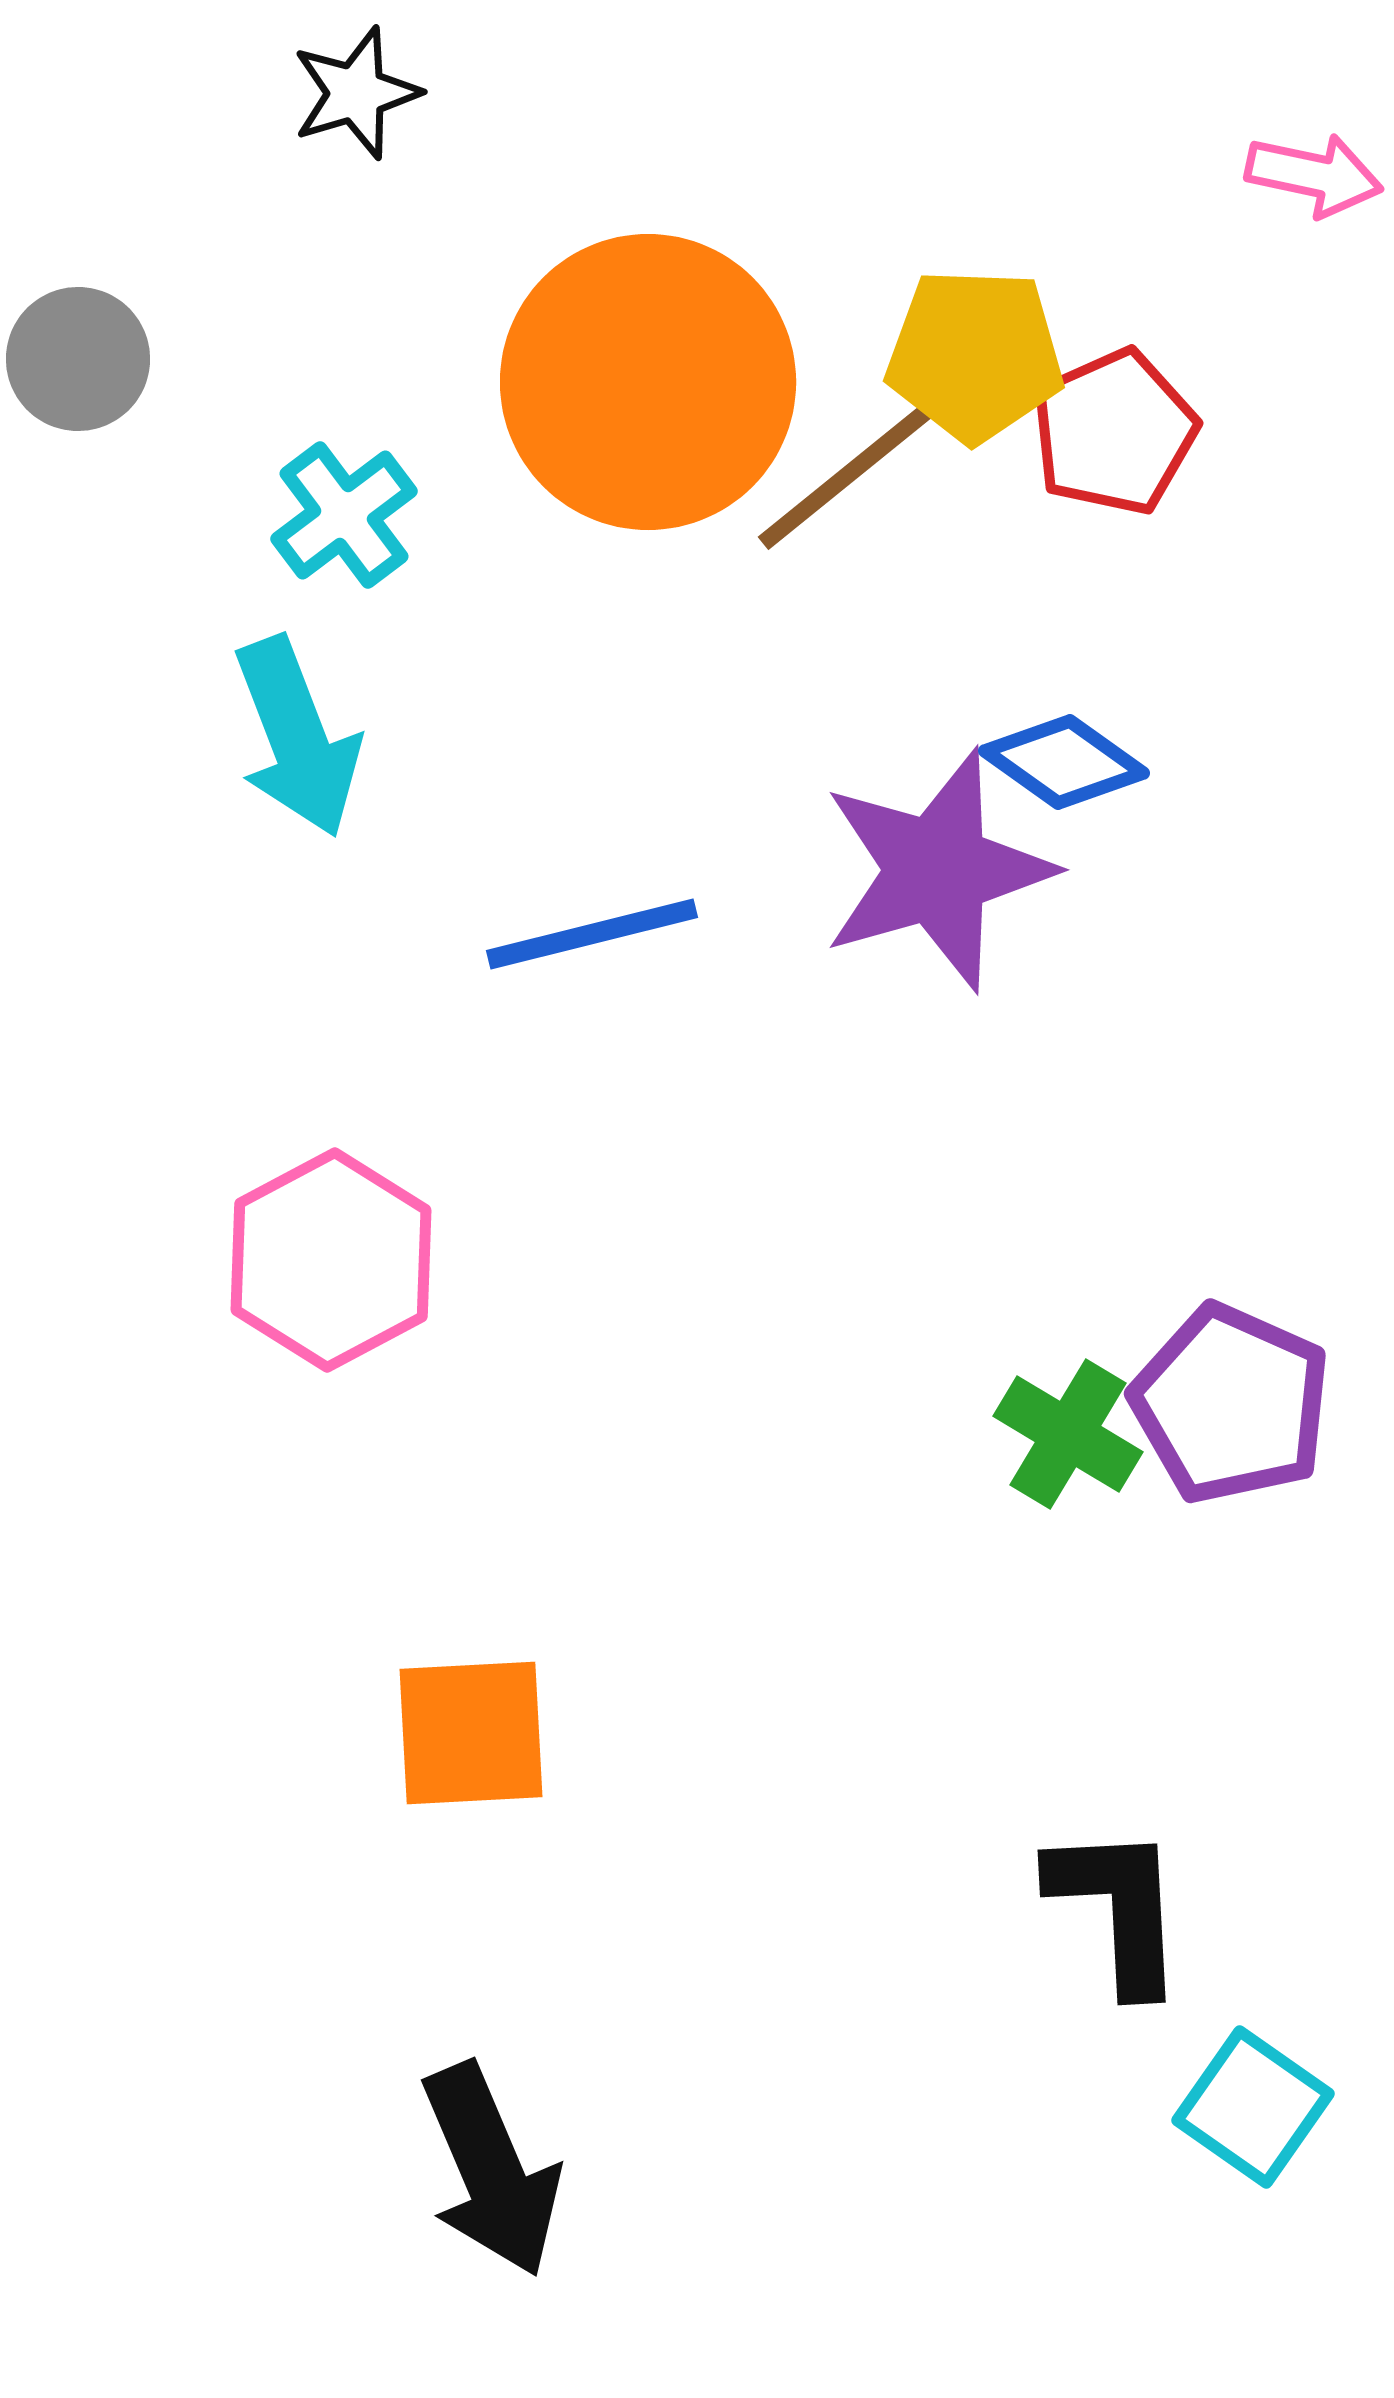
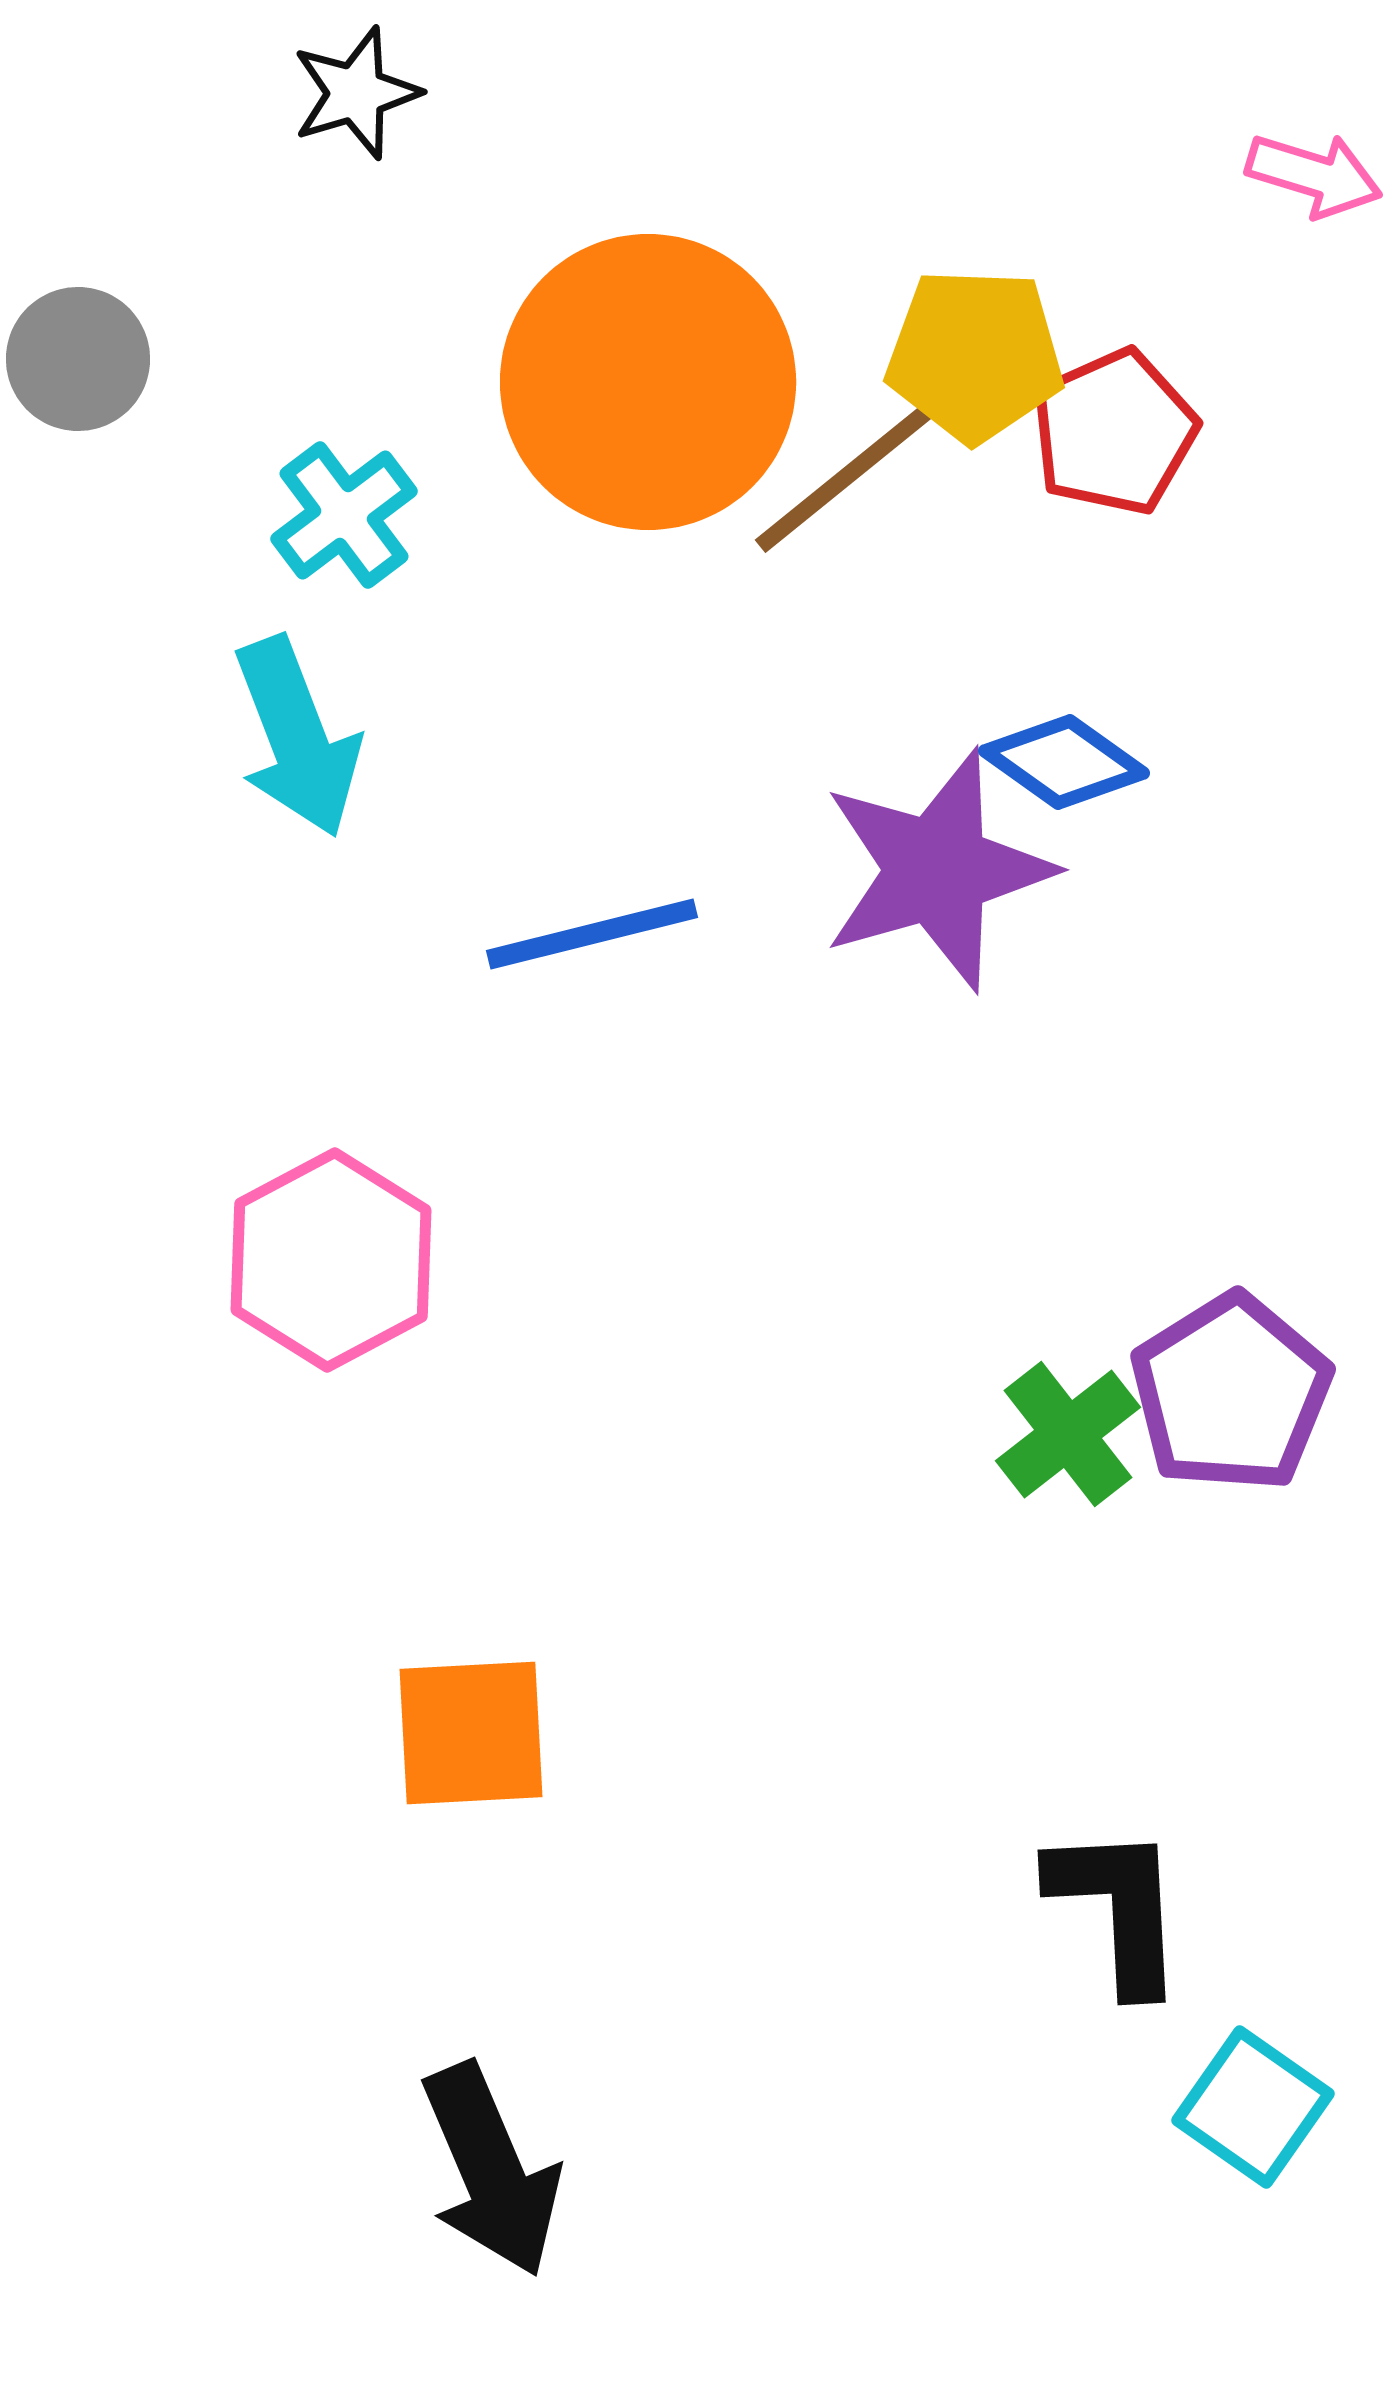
pink arrow: rotated 5 degrees clockwise
brown line: moved 3 px left, 3 px down
purple pentagon: moved 11 px up; rotated 16 degrees clockwise
green cross: rotated 21 degrees clockwise
